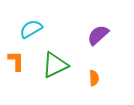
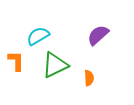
cyan semicircle: moved 7 px right, 7 px down
orange semicircle: moved 5 px left
